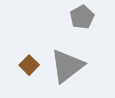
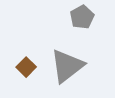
brown square: moved 3 px left, 2 px down
